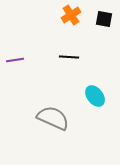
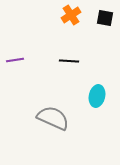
black square: moved 1 px right, 1 px up
black line: moved 4 px down
cyan ellipse: moved 2 px right; rotated 50 degrees clockwise
